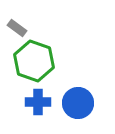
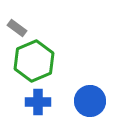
green hexagon: rotated 18 degrees clockwise
blue circle: moved 12 px right, 2 px up
